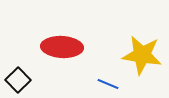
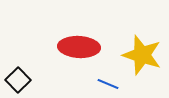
red ellipse: moved 17 px right
yellow star: rotated 9 degrees clockwise
